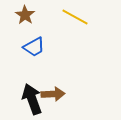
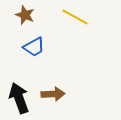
brown star: rotated 12 degrees counterclockwise
black arrow: moved 13 px left, 1 px up
